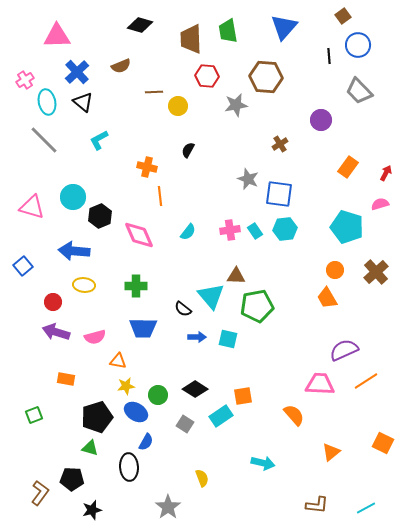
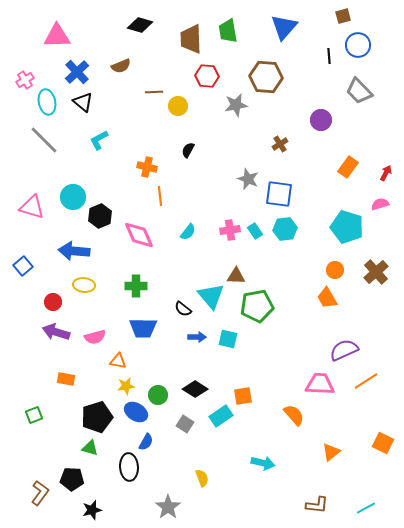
brown square at (343, 16): rotated 21 degrees clockwise
